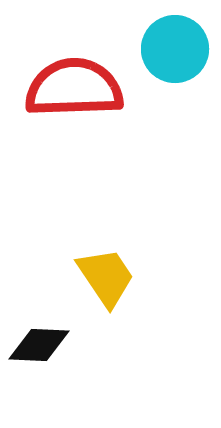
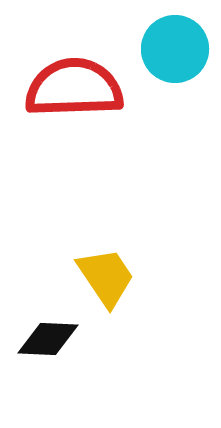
black diamond: moved 9 px right, 6 px up
